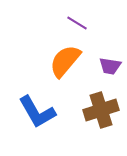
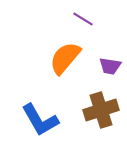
purple line: moved 6 px right, 4 px up
orange semicircle: moved 3 px up
blue L-shape: moved 3 px right, 8 px down
